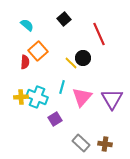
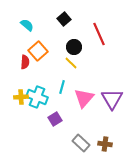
black circle: moved 9 px left, 11 px up
pink triangle: moved 2 px right, 1 px down
